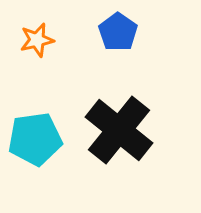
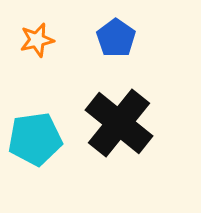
blue pentagon: moved 2 px left, 6 px down
black cross: moved 7 px up
